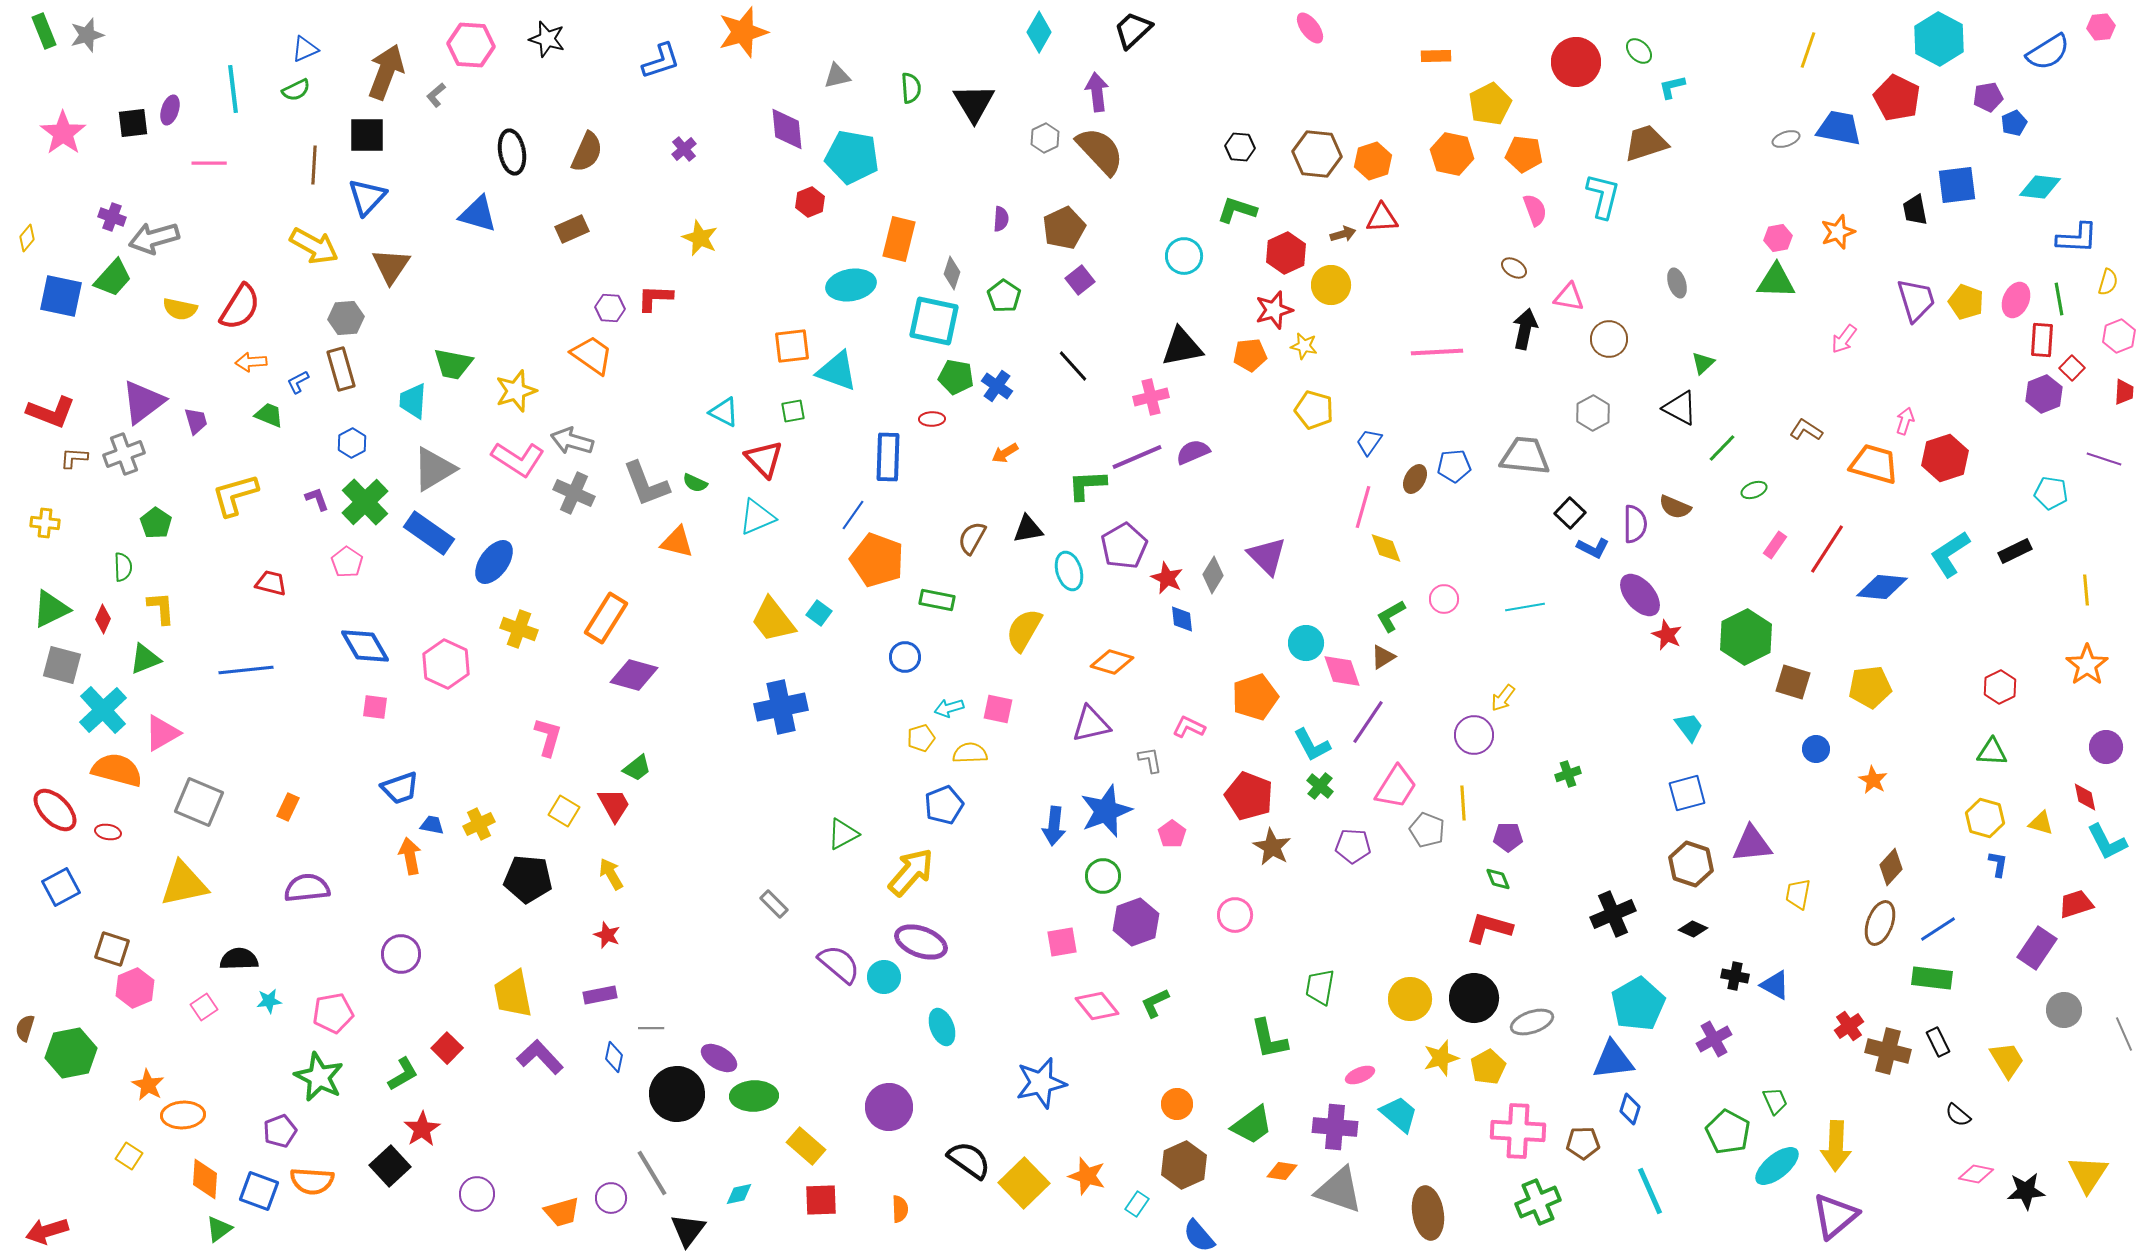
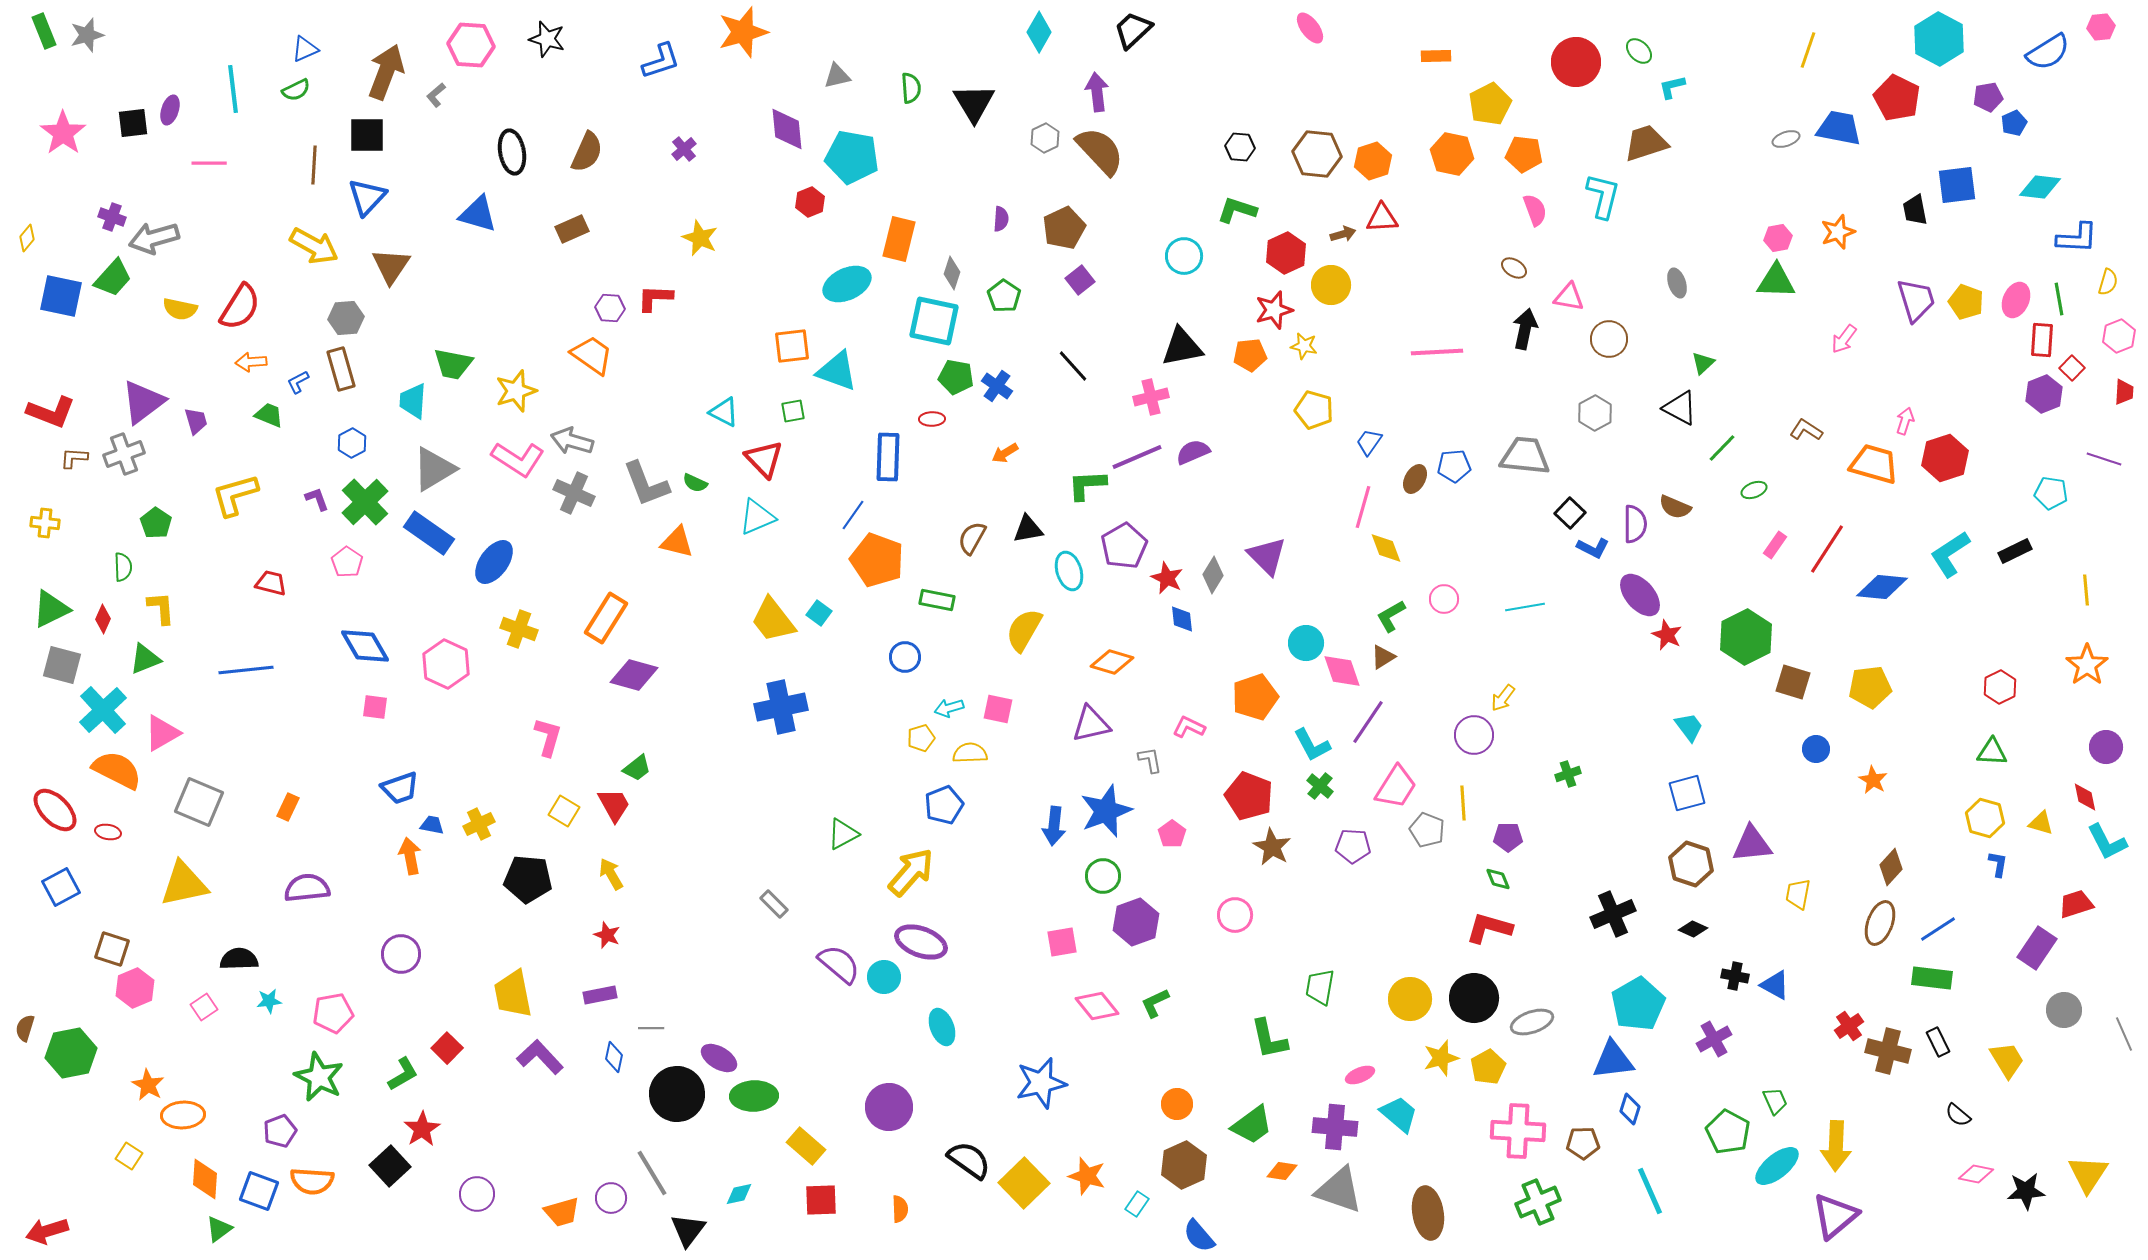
cyan ellipse at (851, 285): moved 4 px left, 1 px up; rotated 15 degrees counterclockwise
gray hexagon at (1593, 413): moved 2 px right
orange semicircle at (117, 770): rotated 12 degrees clockwise
